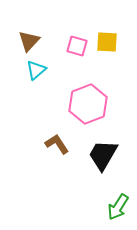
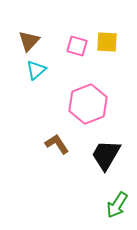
black trapezoid: moved 3 px right
green arrow: moved 1 px left, 2 px up
